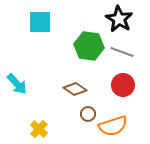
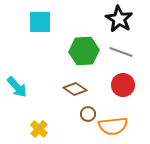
green hexagon: moved 5 px left, 5 px down; rotated 12 degrees counterclockwise
gray line: moved 1 px left
cyan arrow: moved 3 px down
orange semicircle: rotated 12 degrees clockwise
